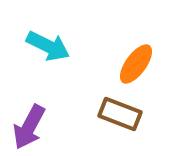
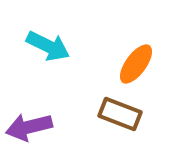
purple arrow: rotated 48 degrees clockwise
